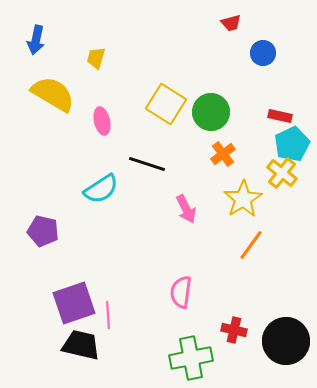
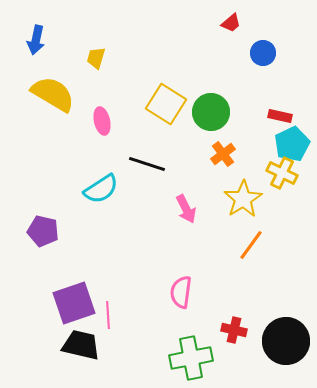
red trapezoid: rotated 25 degrees counterclockwise
yellow cross: rotated 12 degrees counterclockwise
